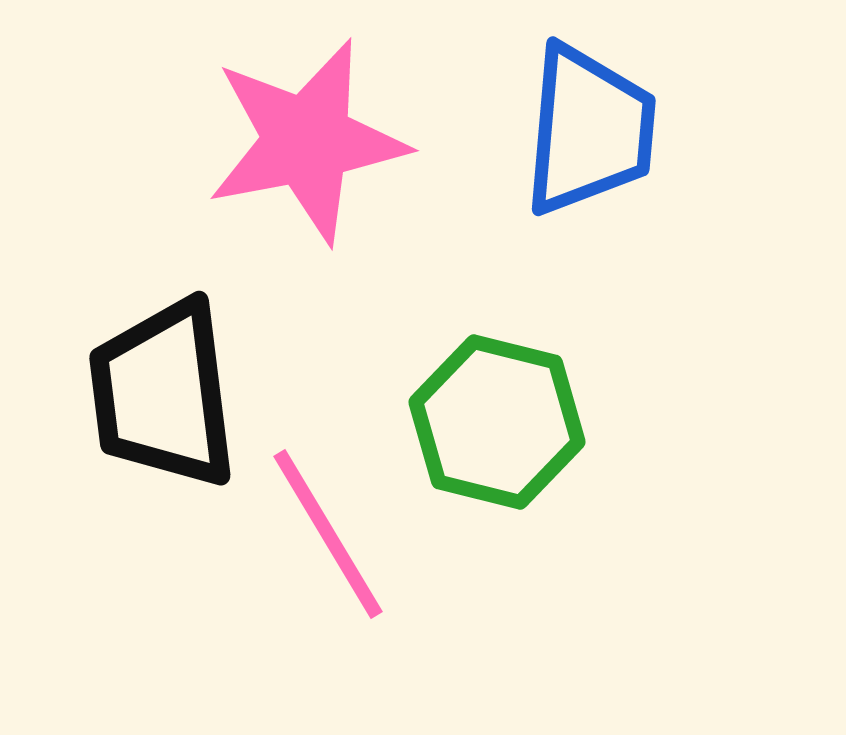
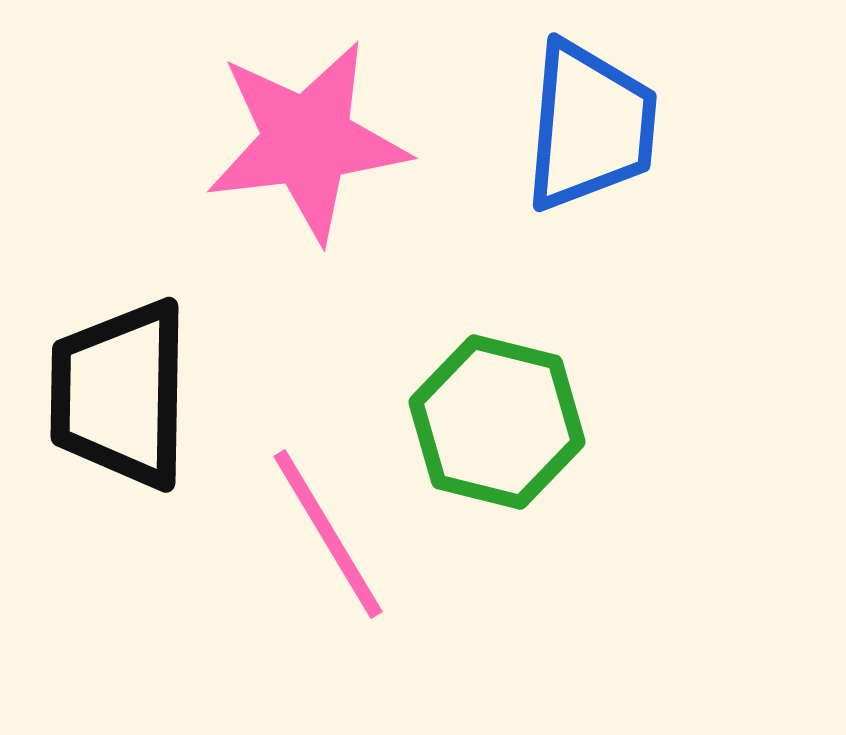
blue trapezoid: moved 1 px right, 4 px up
pink star: rotated 4 degrees clockwise
black trapezoid: moved 43 px left; rotated 8 degrees clockwise
